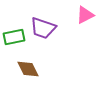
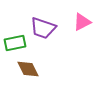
pink triangle: moved 3 px left, 7 px down
green rectangle: moved 1 px right, 6 px down
